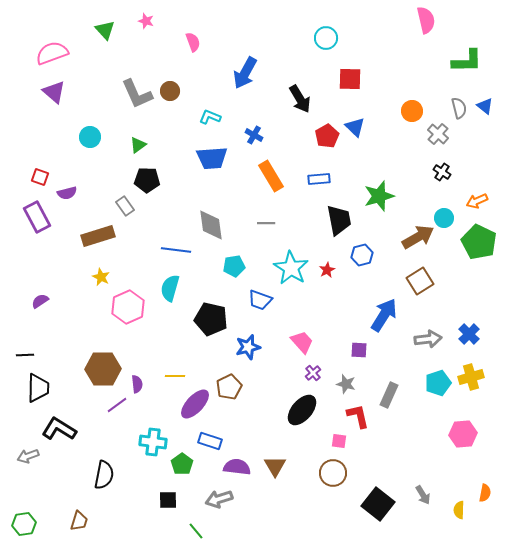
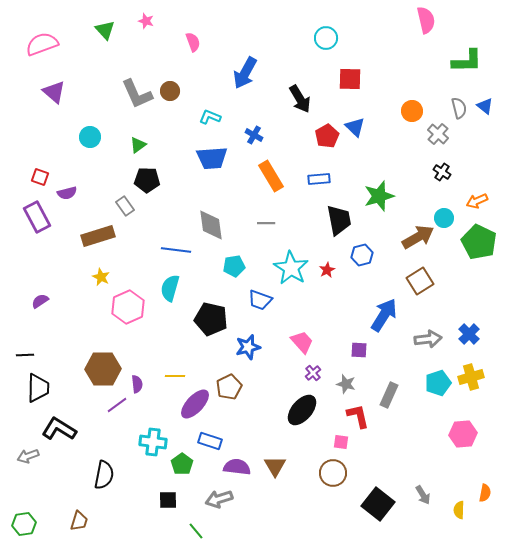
pink semicircle at (52, 53): moved 10 px left, 9 px up
pink square at (339, 441): moved 2 px right, 1 px down
